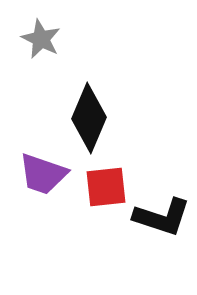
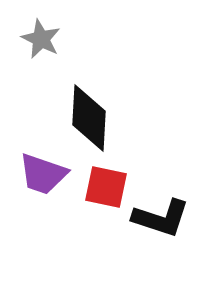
black diamond: rotated 20 degrees counterclockwise
red square: rotated 18 degrees clockwise
black L-shape: moved 1 px left, 1 px down
